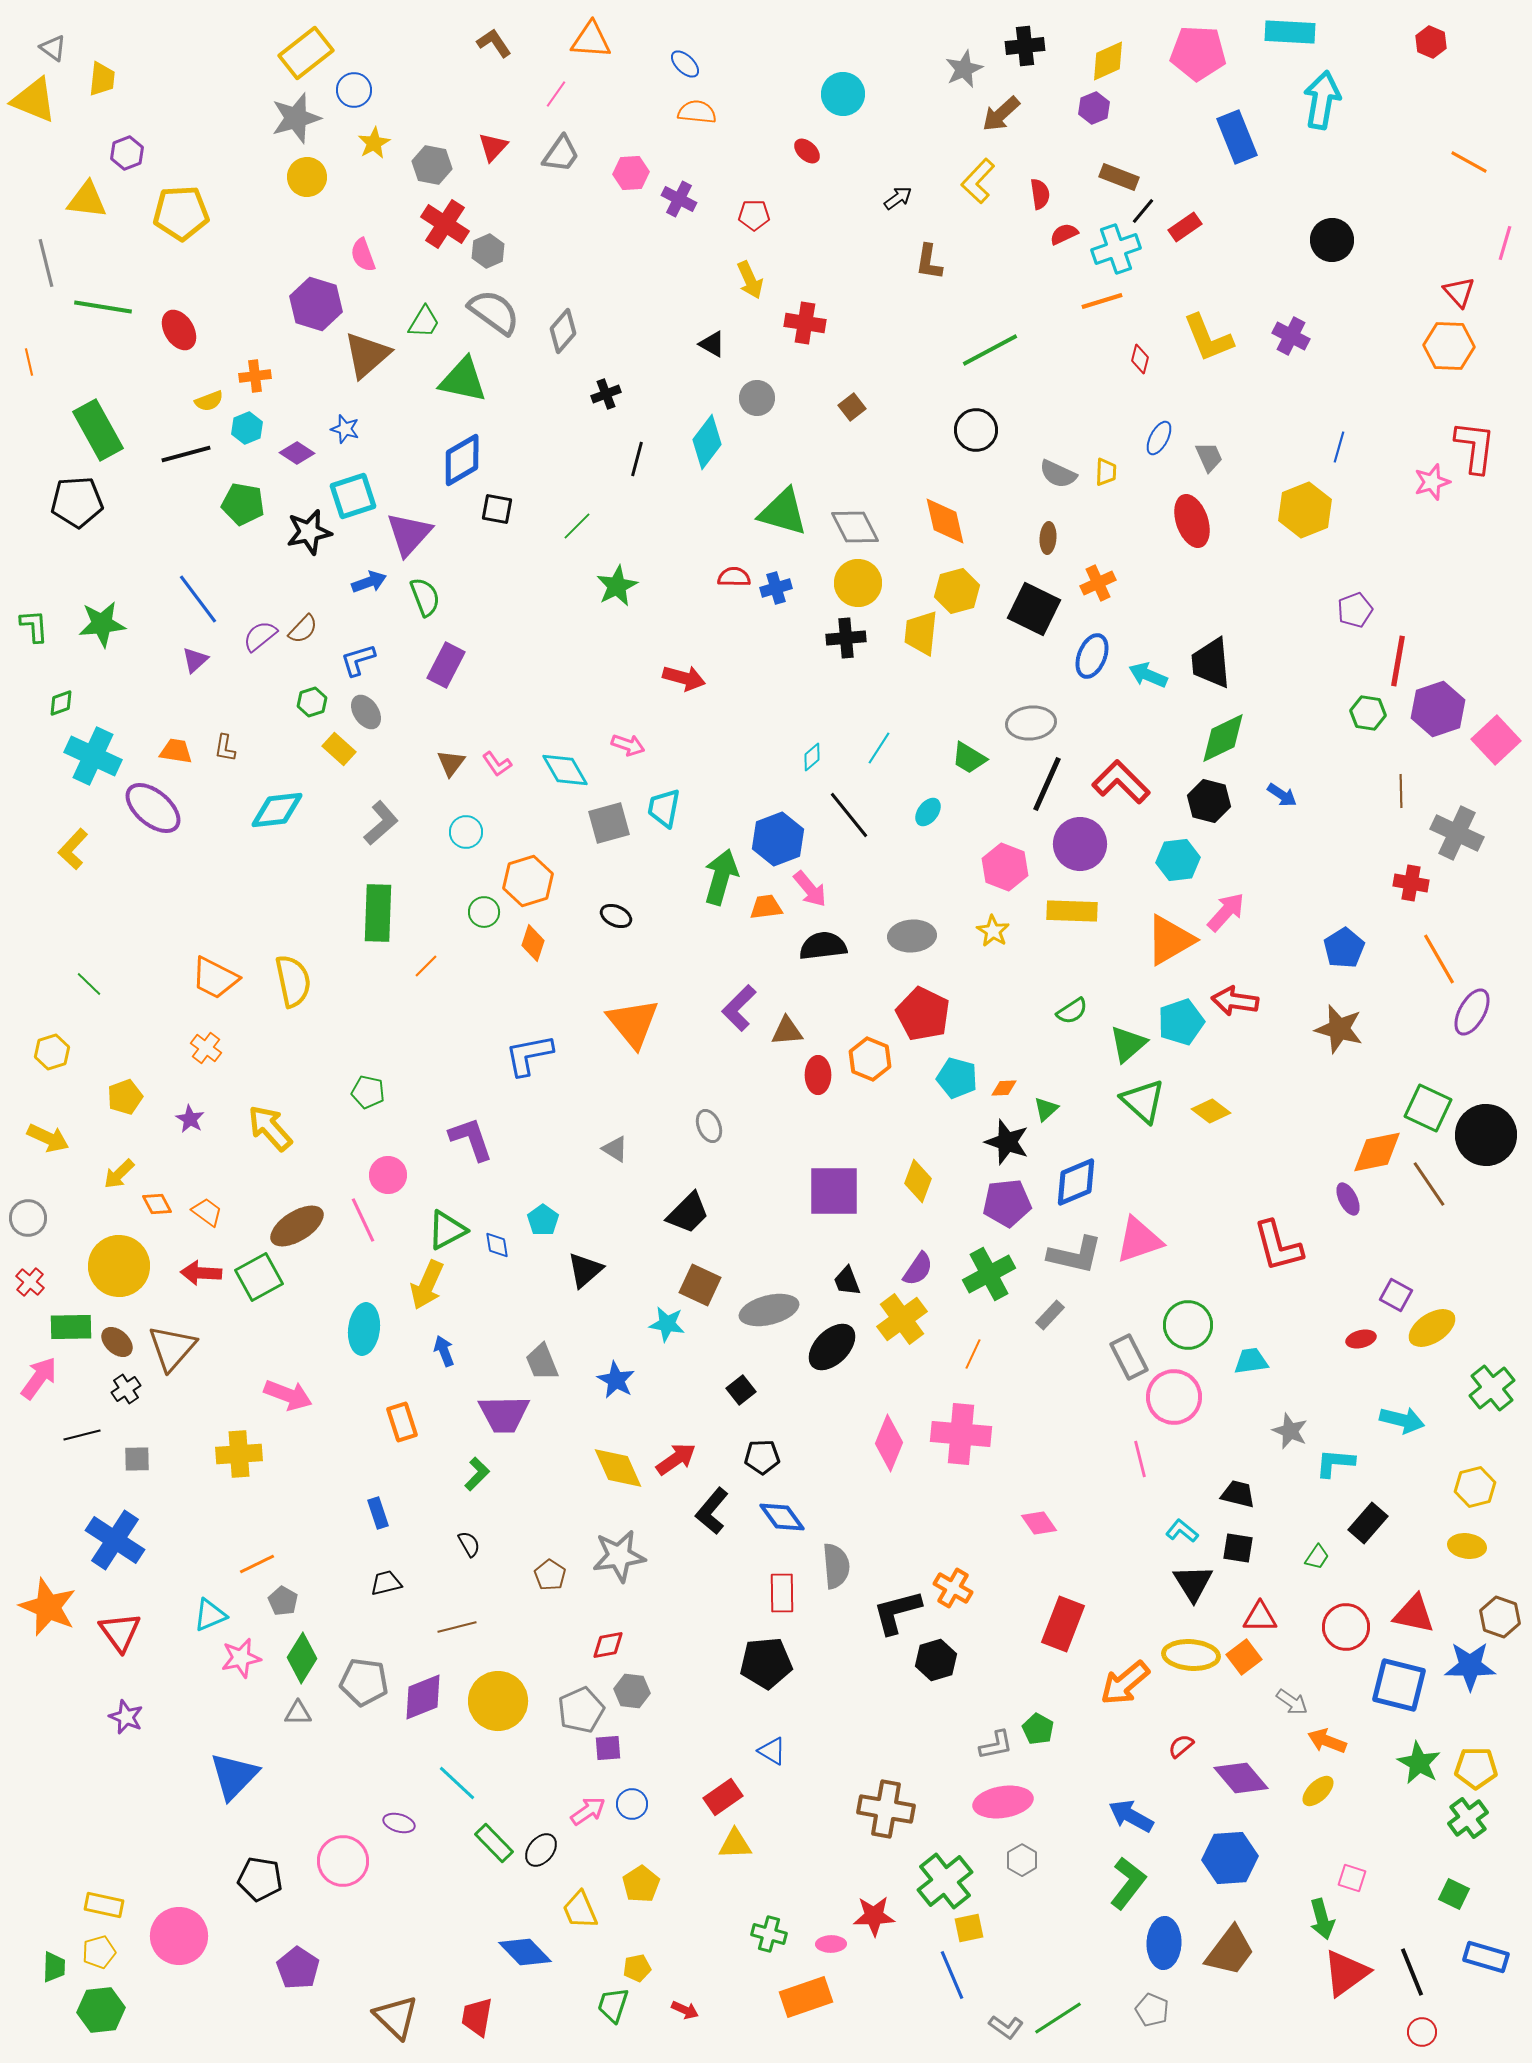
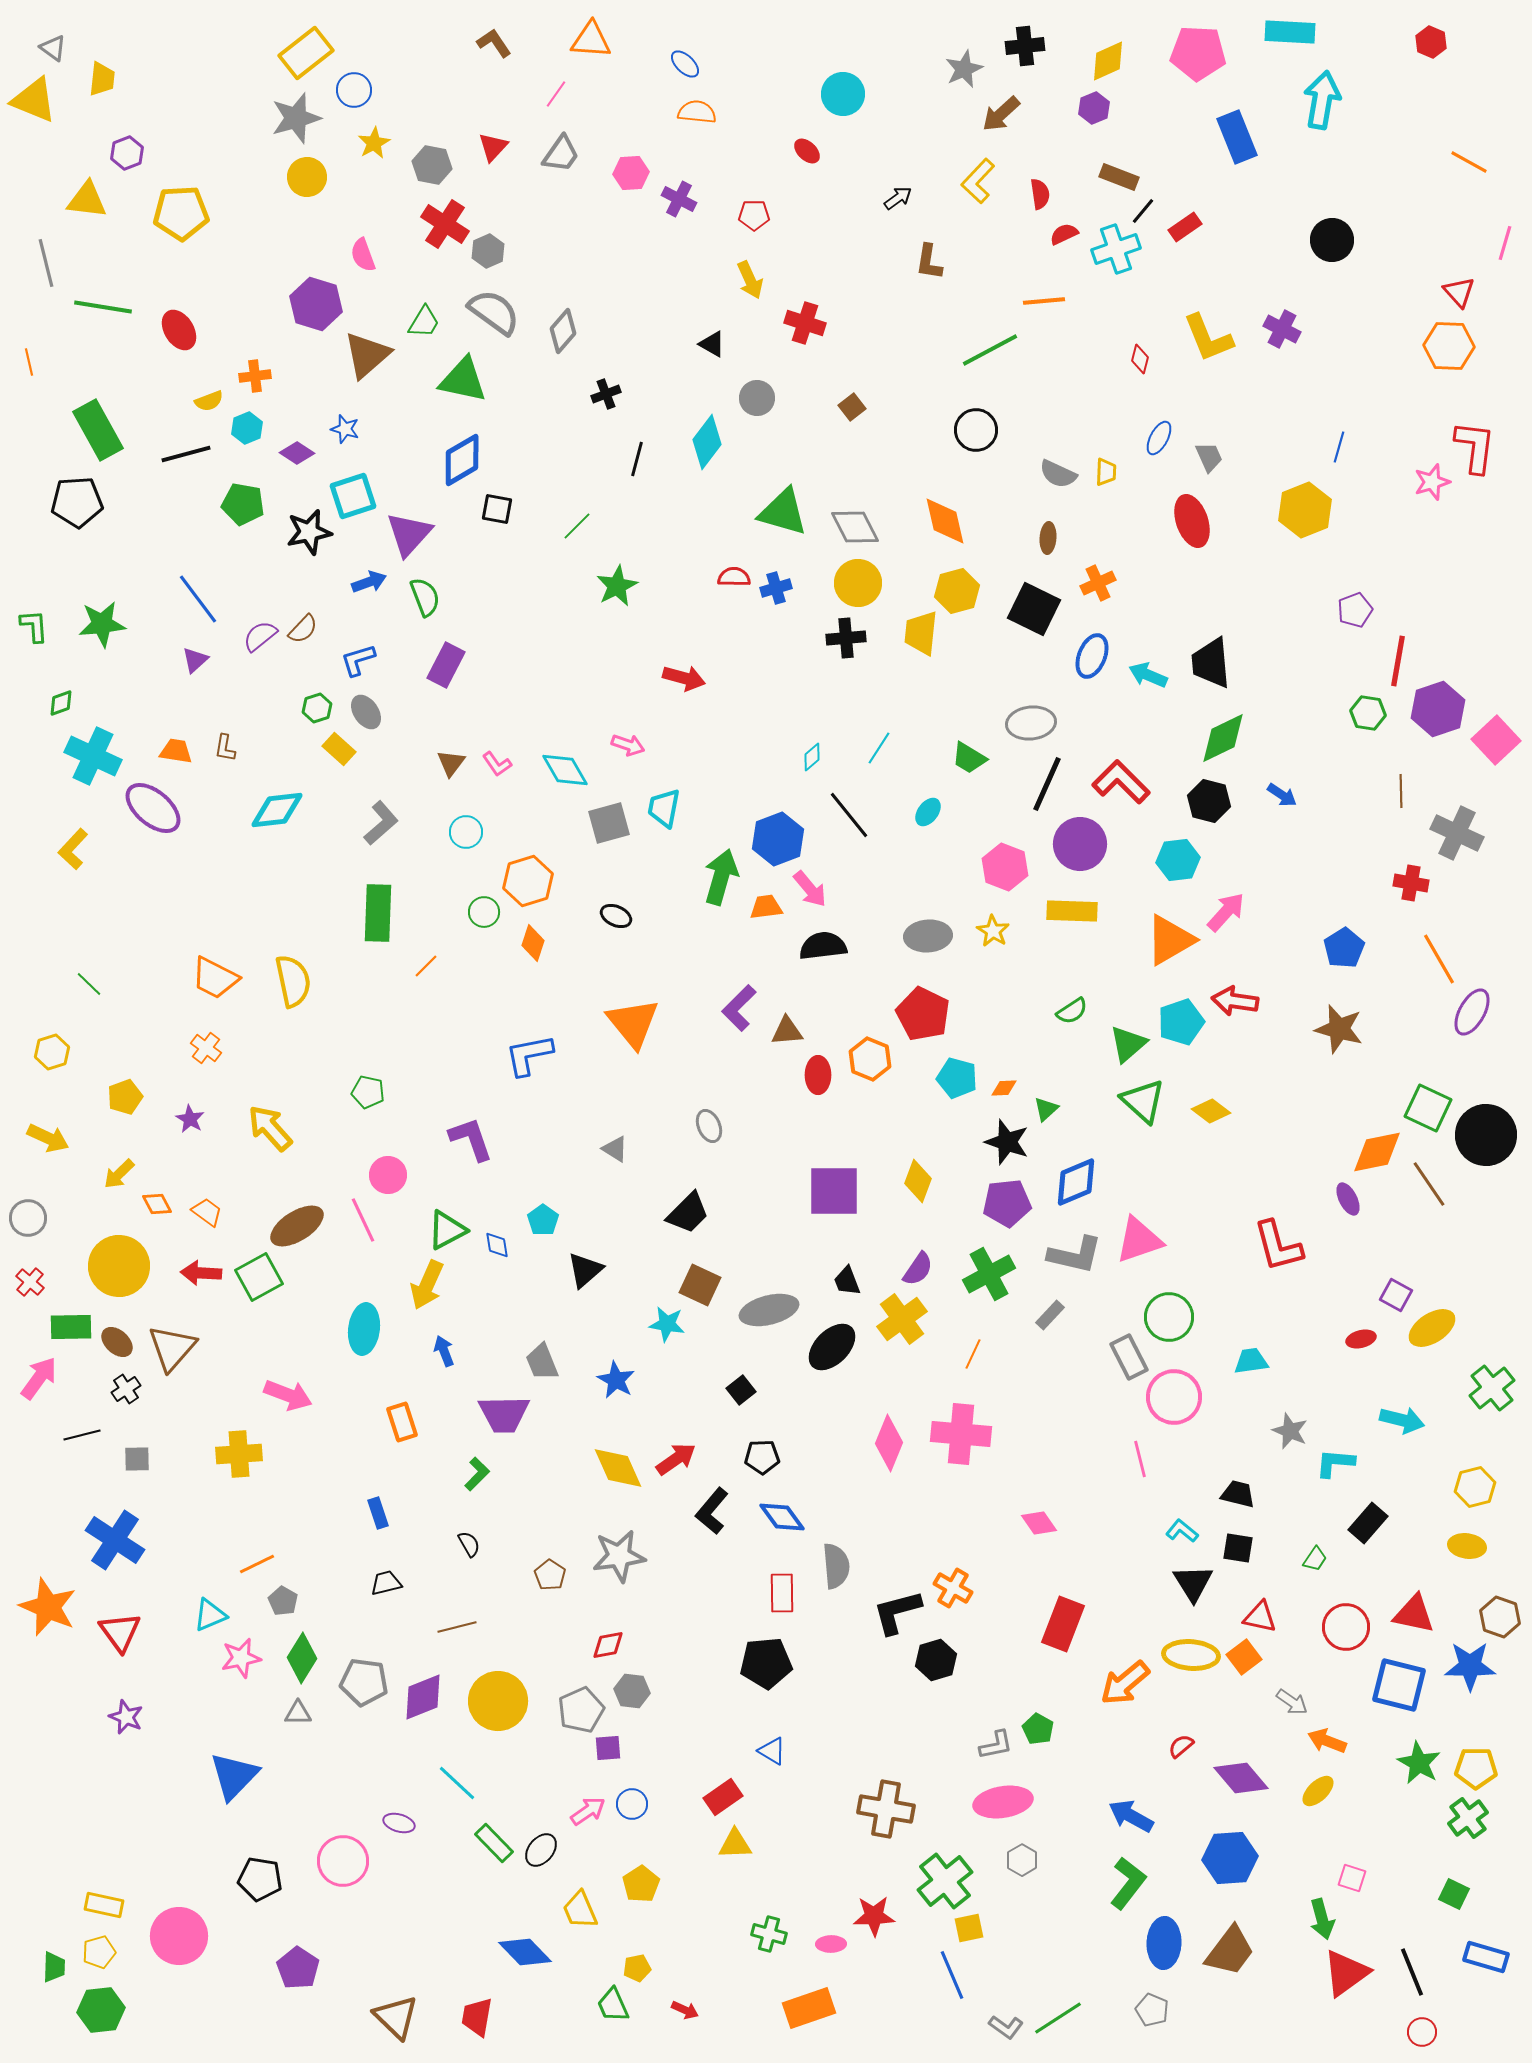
orange line at (1102, 301): moved 58 px left; rotated 12 degrees clockwise
red cross at (805, 323): rotated 9 degrees clockwise
purple cross at (1291, 336): moved 9 px left, 7 px up
green hexagon at (312, 702): moved 5 px right, 6 px down
gray ellipse at (912, 936): moved 16 px right
green circle at (1188, 1325): moved 19 px left, 8 px up
green trapezoid at (1317, 1557): moved 2 px left, 2 px down
red triangle at (1260, 1617): rotated 12 degrees clockwise
orange rectangle at (806, 1997): moved 3 px right, 11 px down
green trapezoid at (613, 2005): rotated 42 degrees counterclockwise
